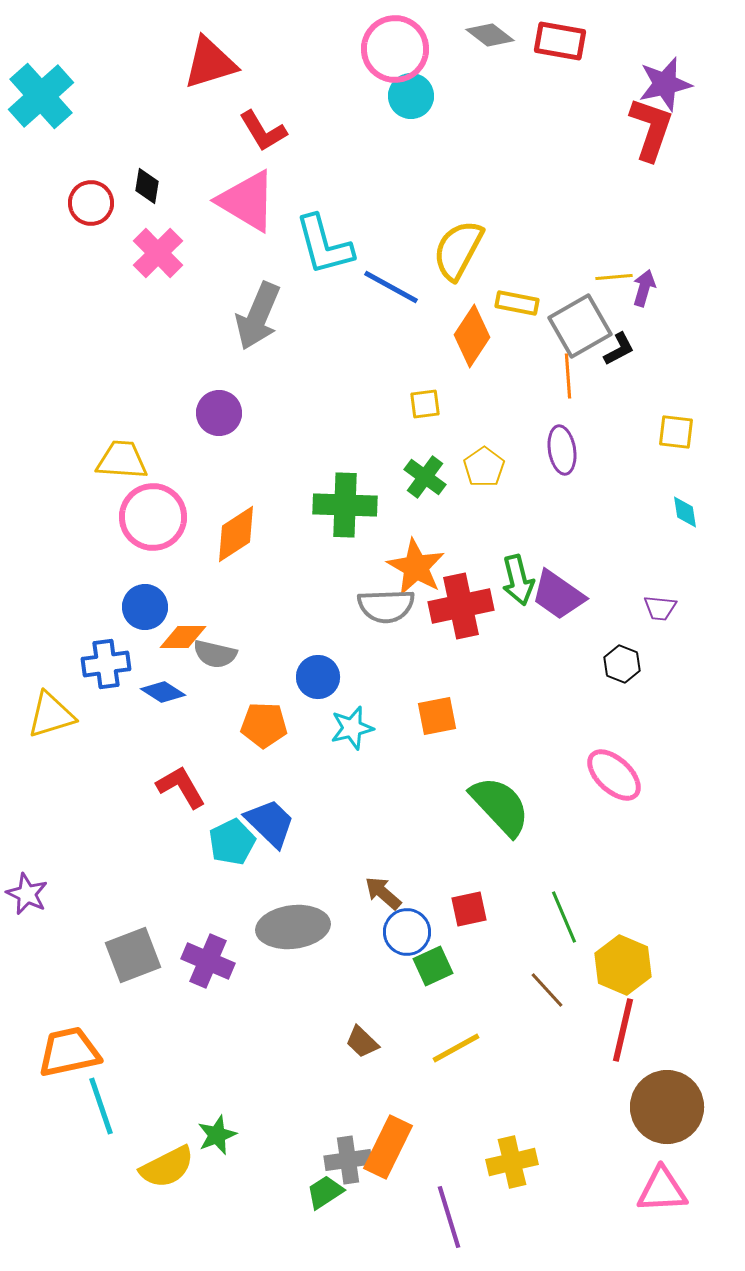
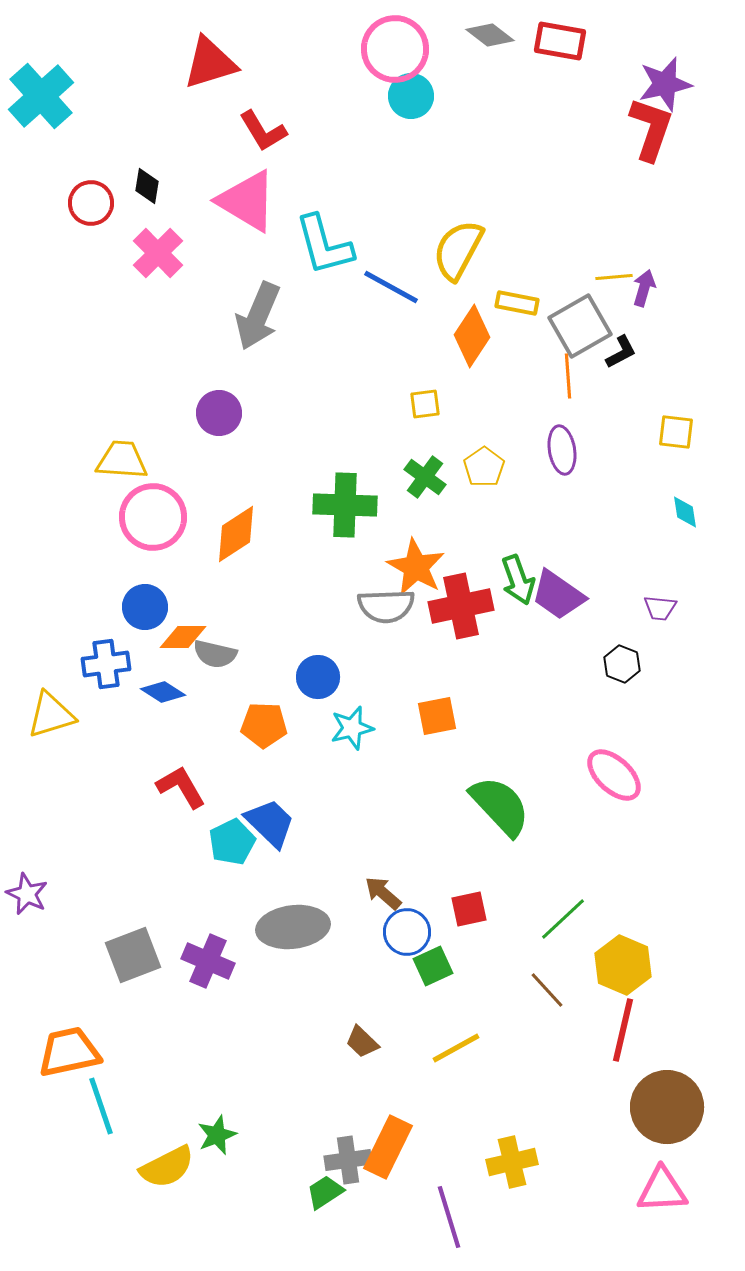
black L-shape at (619, 349): moved 2 px right, 3 px down
green arrow at (518, 580): rotated 6 degrees counterclockwise
green line at (564, 917): moved 1 px left, 2 px down; rotated 70 degrees clockwise
